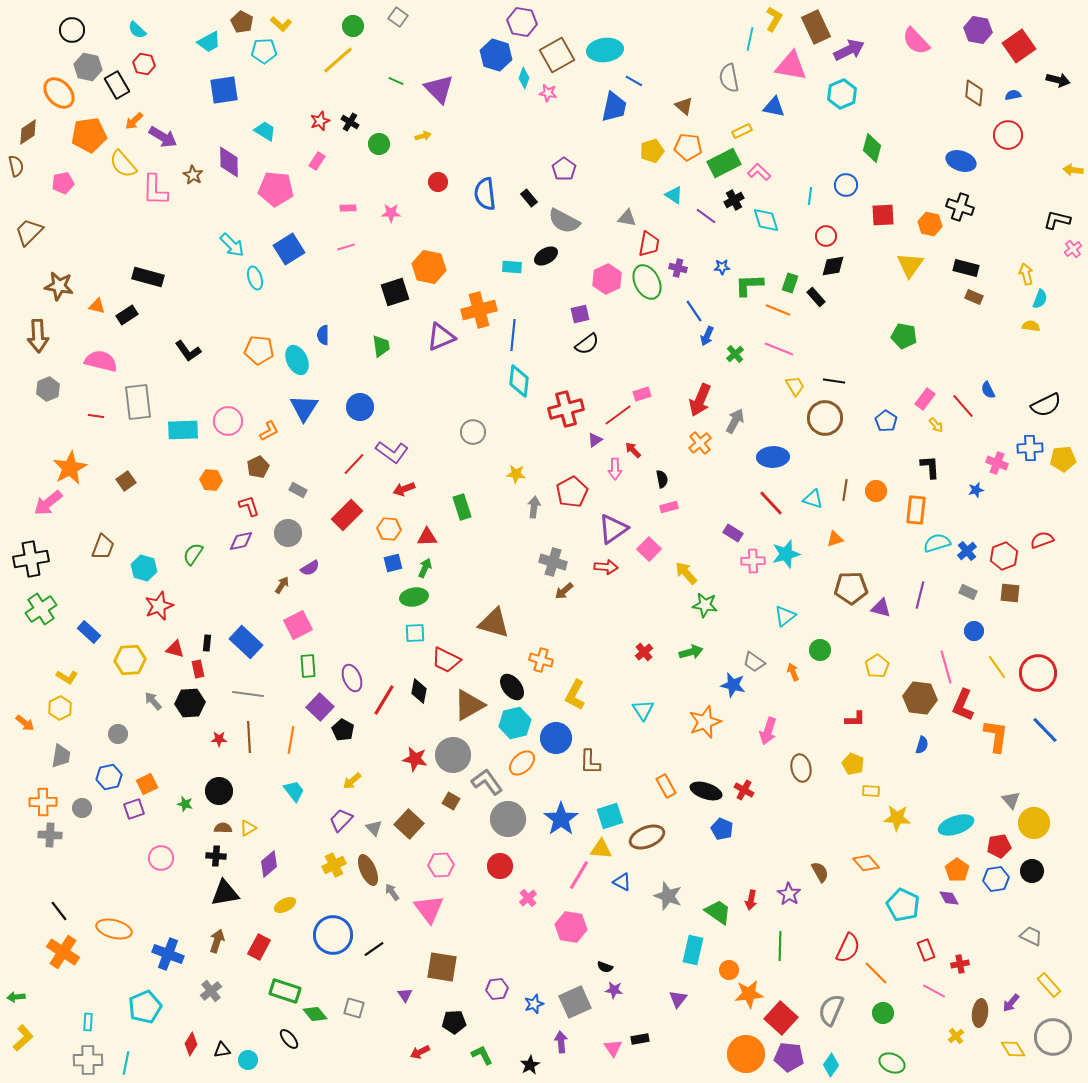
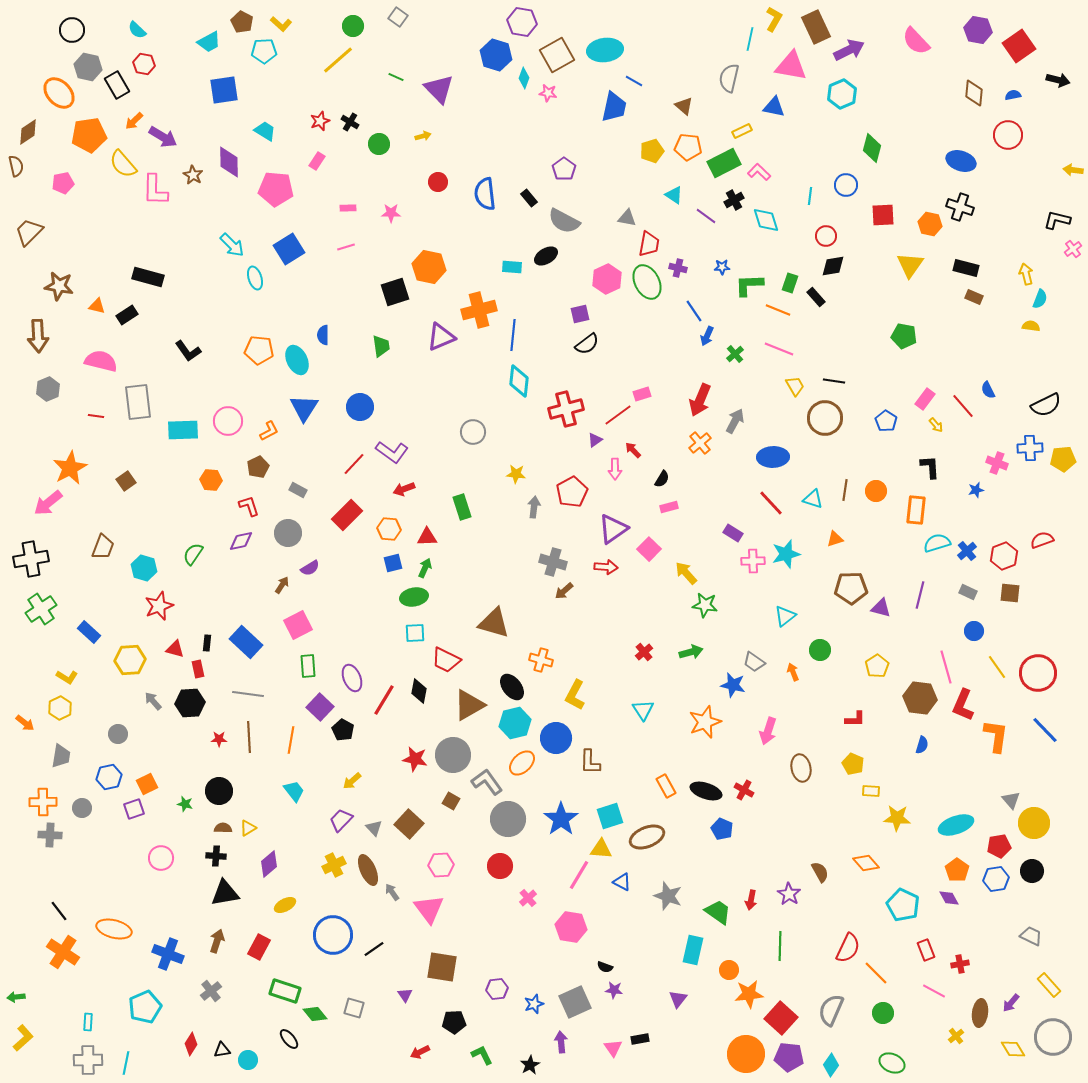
gray semicircle at (729, 78): rotated 24 degrees clockwise
green line at (396, 81): moved 4 px up
black semicircle at (662, 479): rotated 42 degrees clockwise
